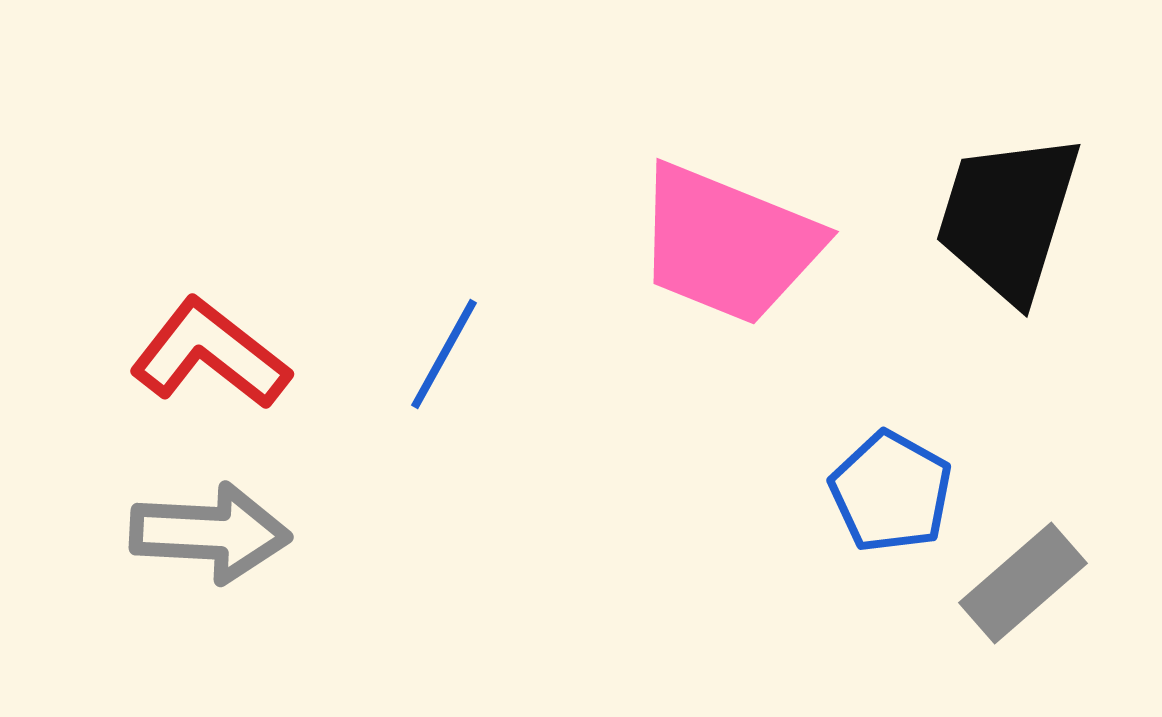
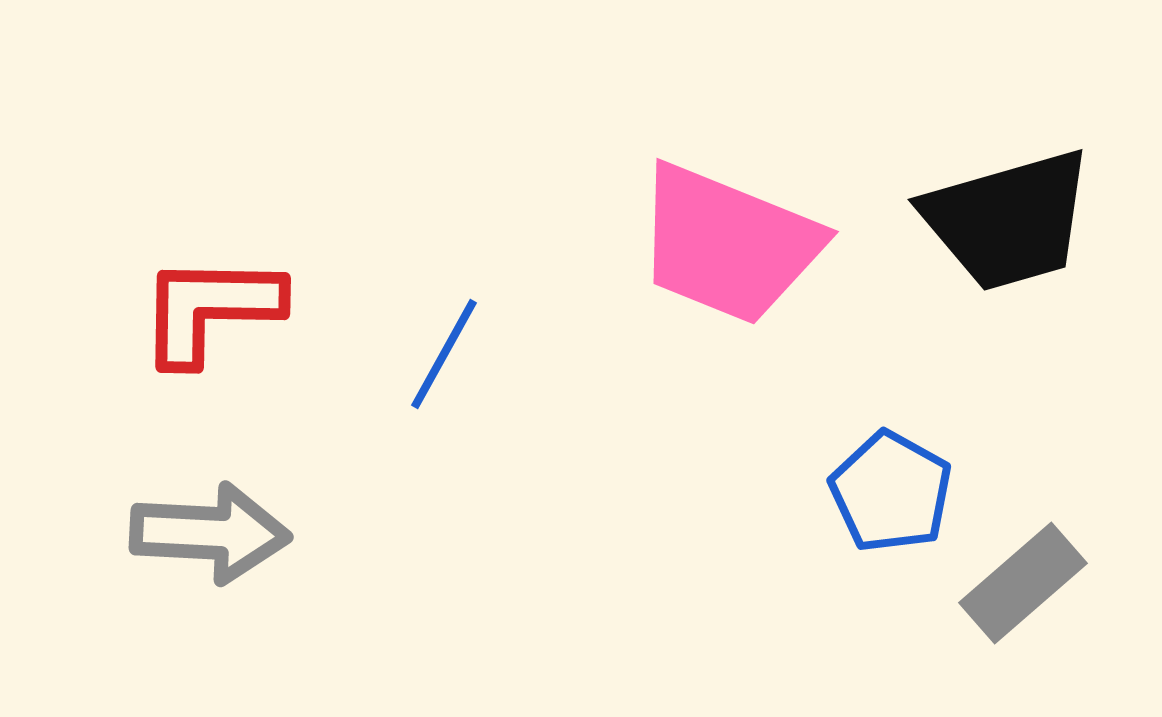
black trapezoid: moved 3 px down; rotated 123 degrees counterclockwise
red L-shape: moved 45 px up; rotated 37 degrees counterclockwise
